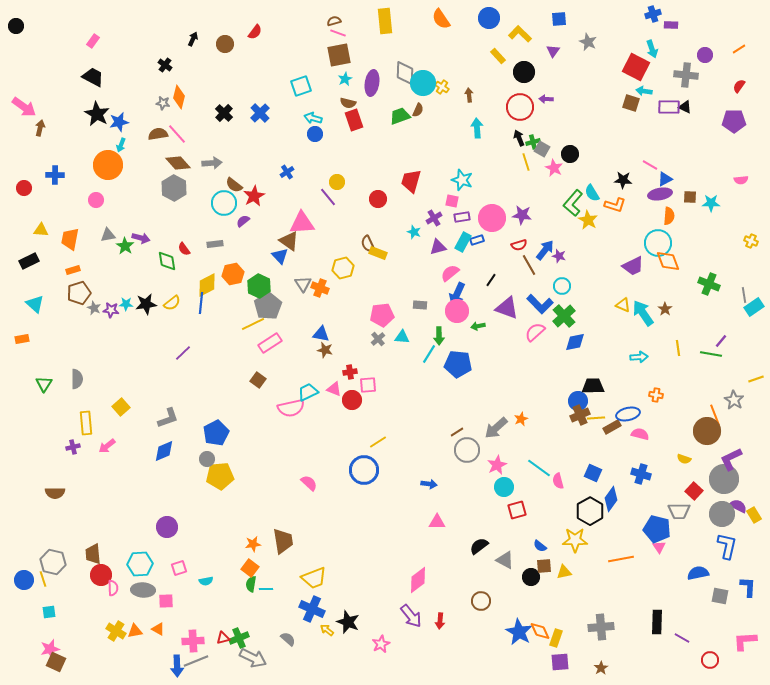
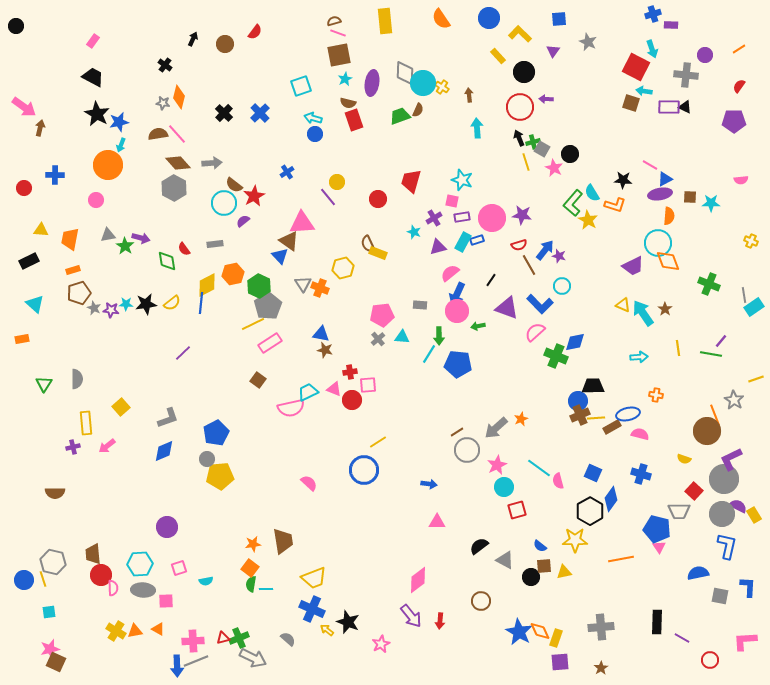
green cross at (564, 316): moved 8 px left, 40 px down; rotated 25 degrees counterclockwise
